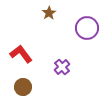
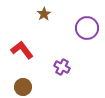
brown star: moved 5 px left, 1 px down
red L-shape: moved 1 px right, 4 px up
purple cross: rotated 21 degrees counterclockwise
